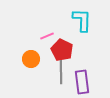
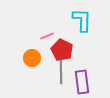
orange circle: moved 1 px right, 1 px up
